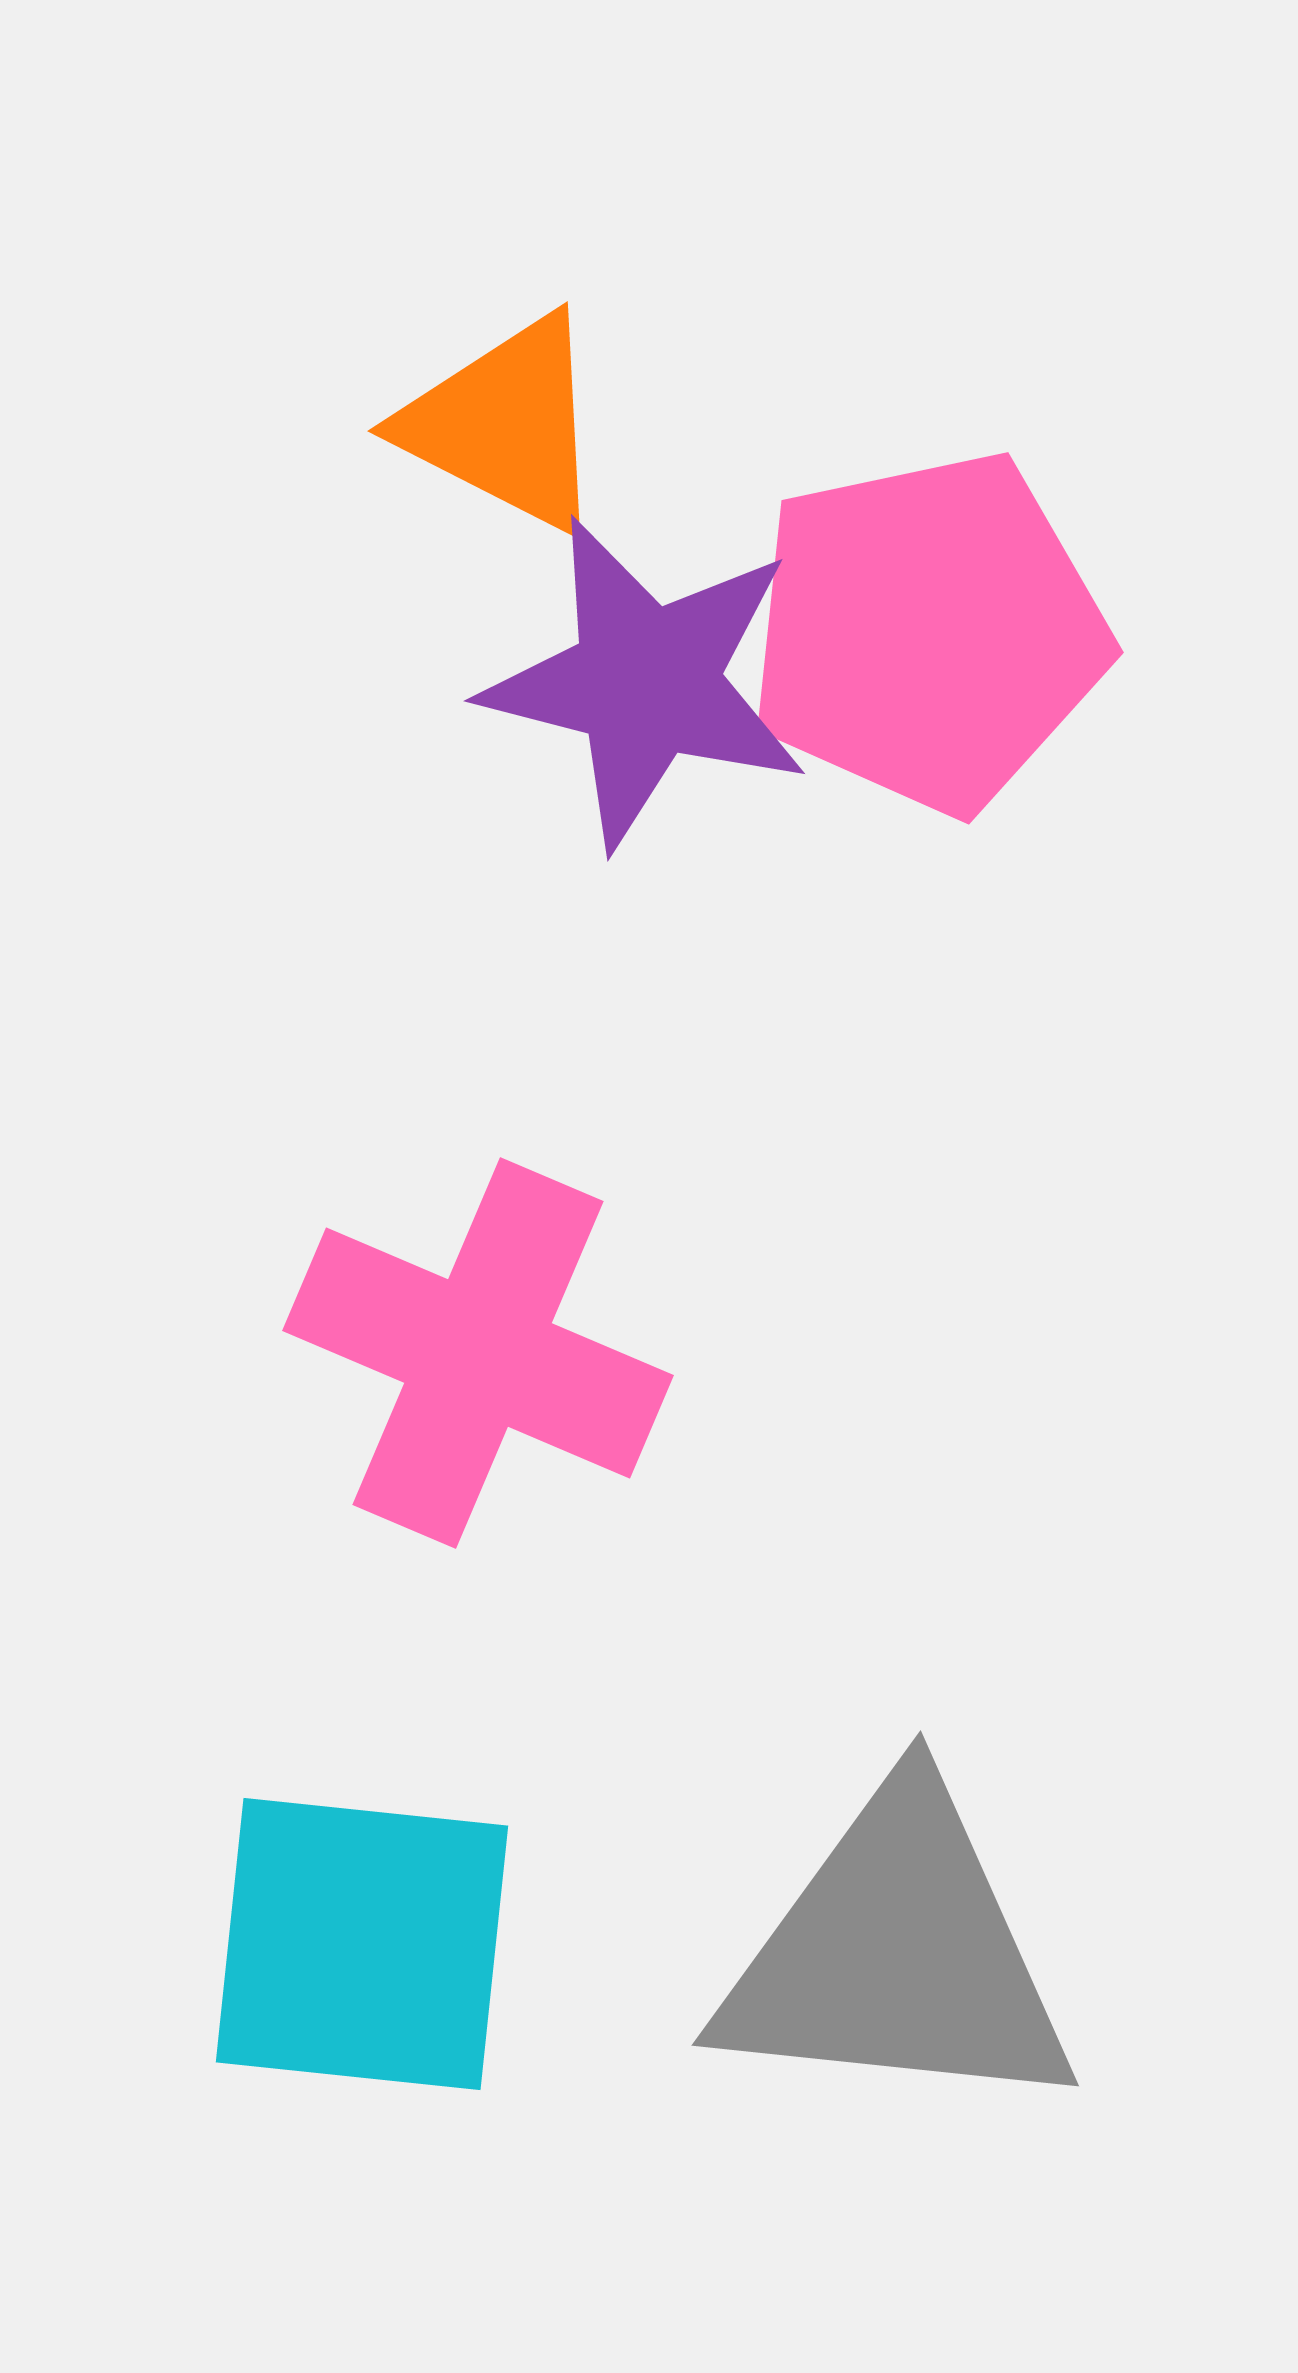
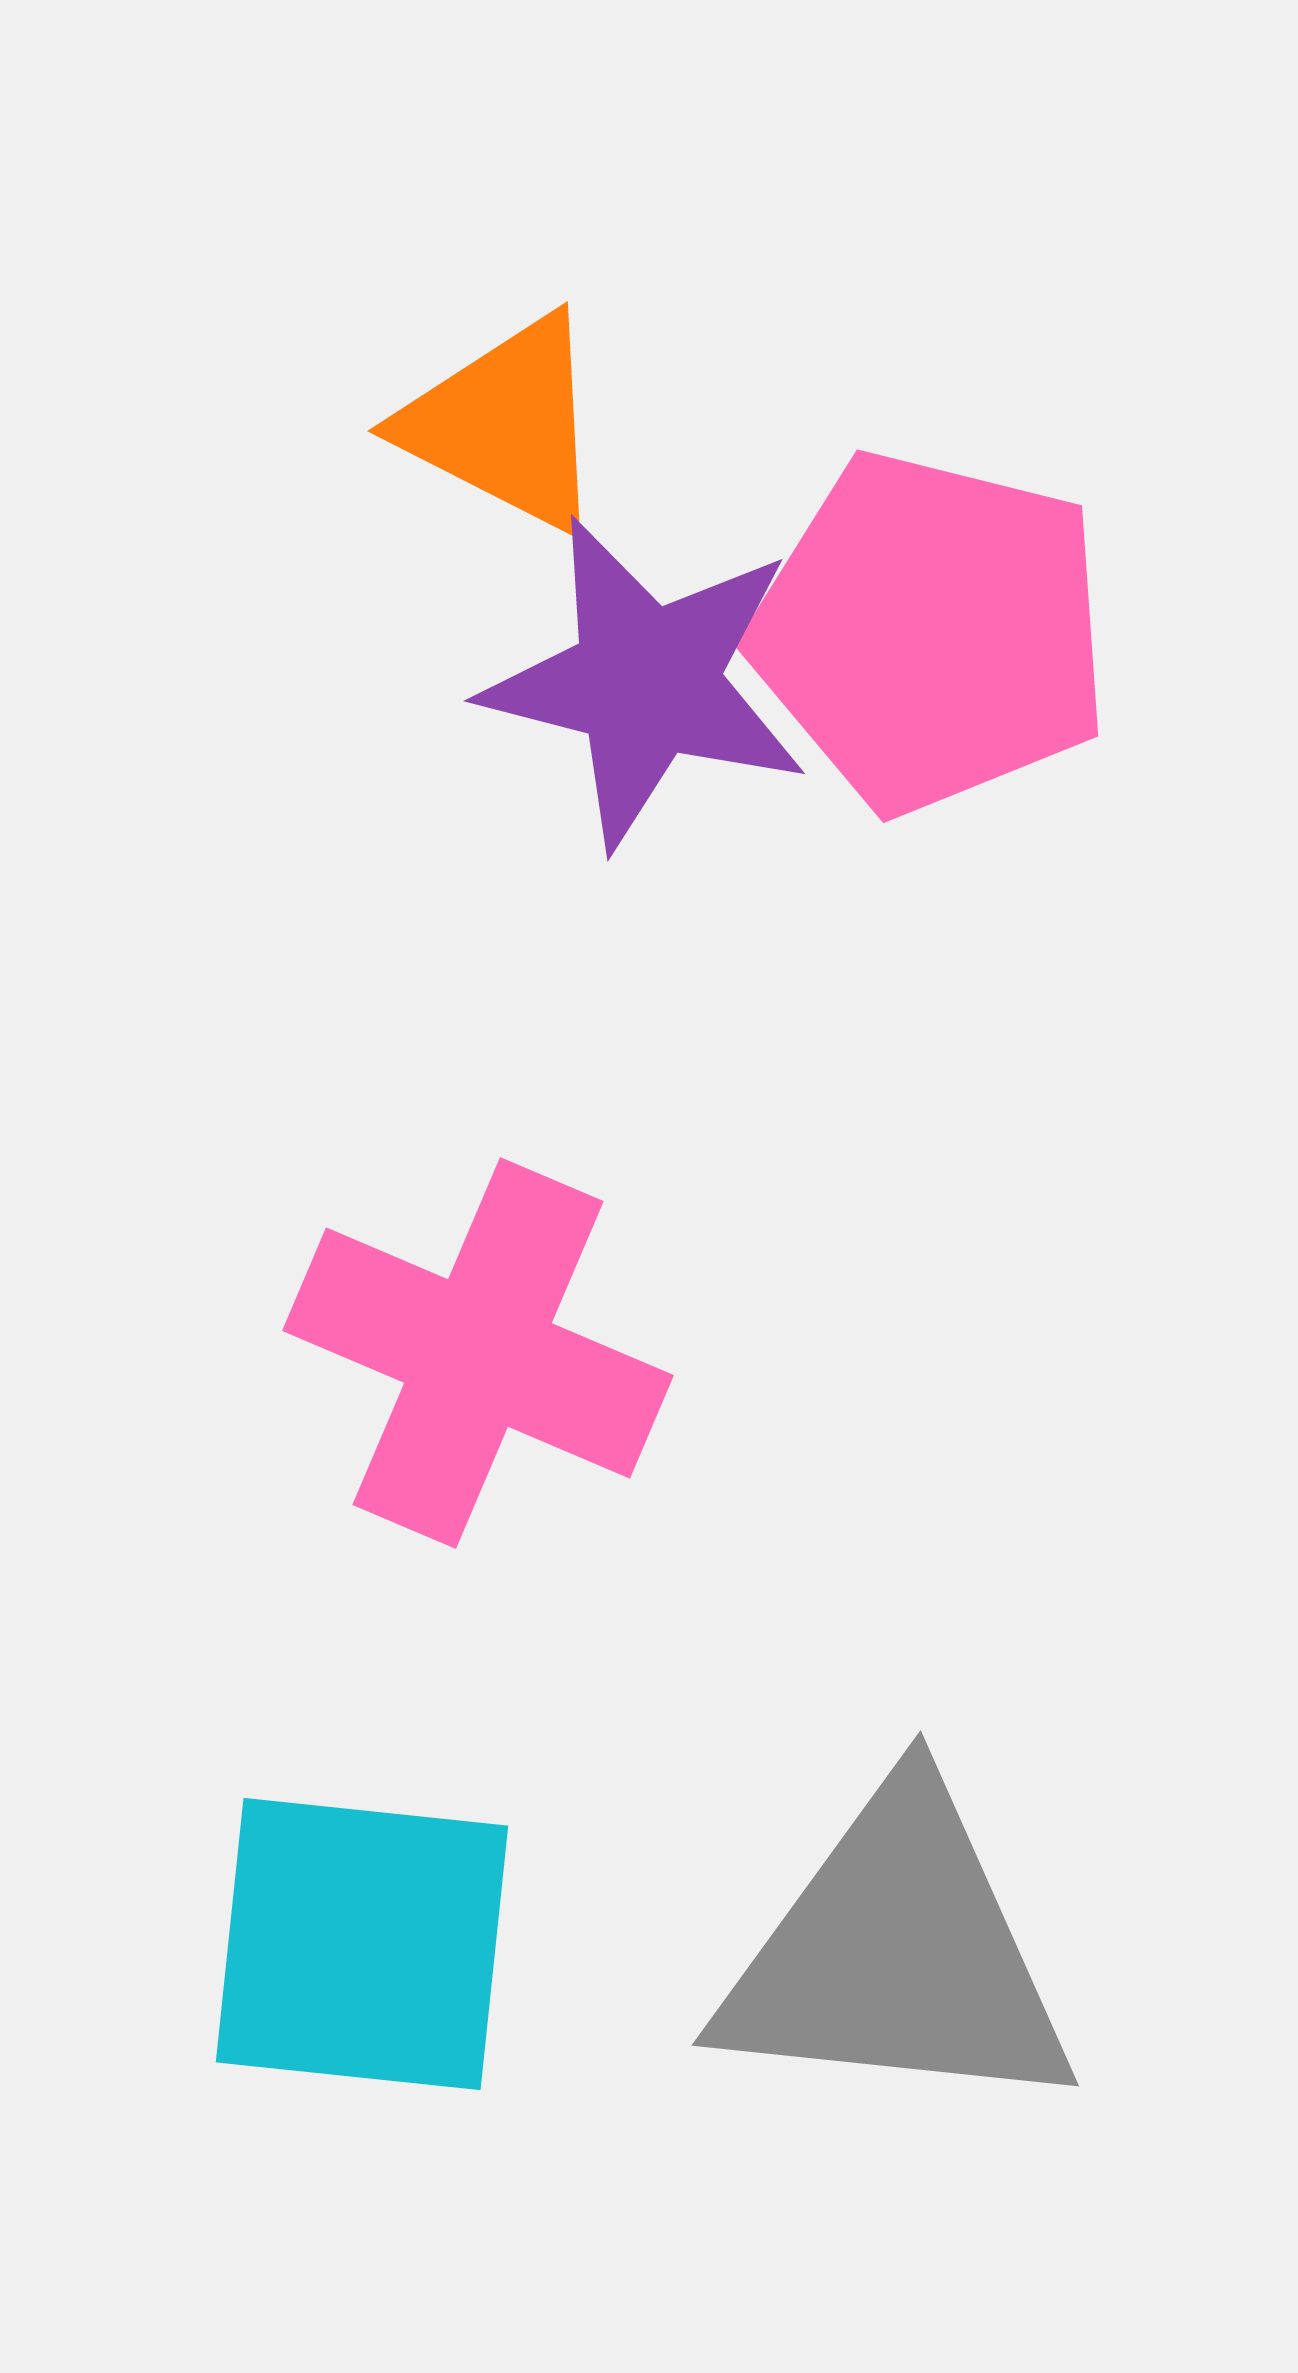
pink pentagon: moved 3 px right; rotated 26 degrees clockwise
